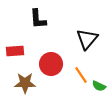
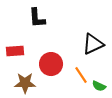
black L-shape: moved 1 px left, 1 px up
black triangle: moved 6 px right, 5 px down; rotated 25 degrees clockwise
